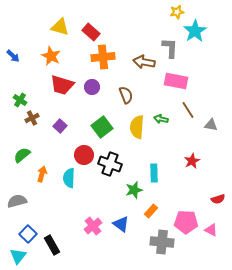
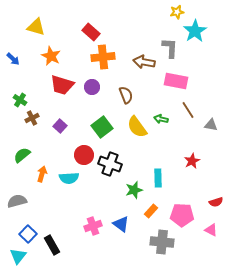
yellow triangle: moved 24 px left
blue arrow: moved 3 px down
yellow semicircle: rotated 40 degrees counterclockwise
cyan rectangle: moved 4 px right, 5 px down
cyan semicircle: rotated 96 degrees counterclockwise
red semicircle: moved 2 px left, 3 px down
pink pentagon: moved 4 px left, 7 px up
pink cross: rotated 18 degrees clockwise
